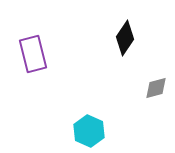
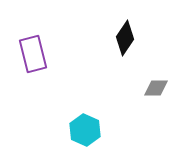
gray diamond: rotated 15 degrees clockwise
cyan hexagon: moved 4 px left, 1 px up
